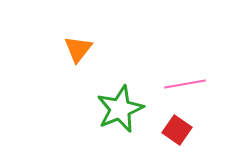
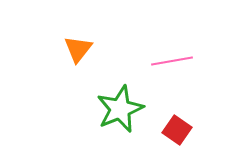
pink line: moved 13 px left, 23 px up
